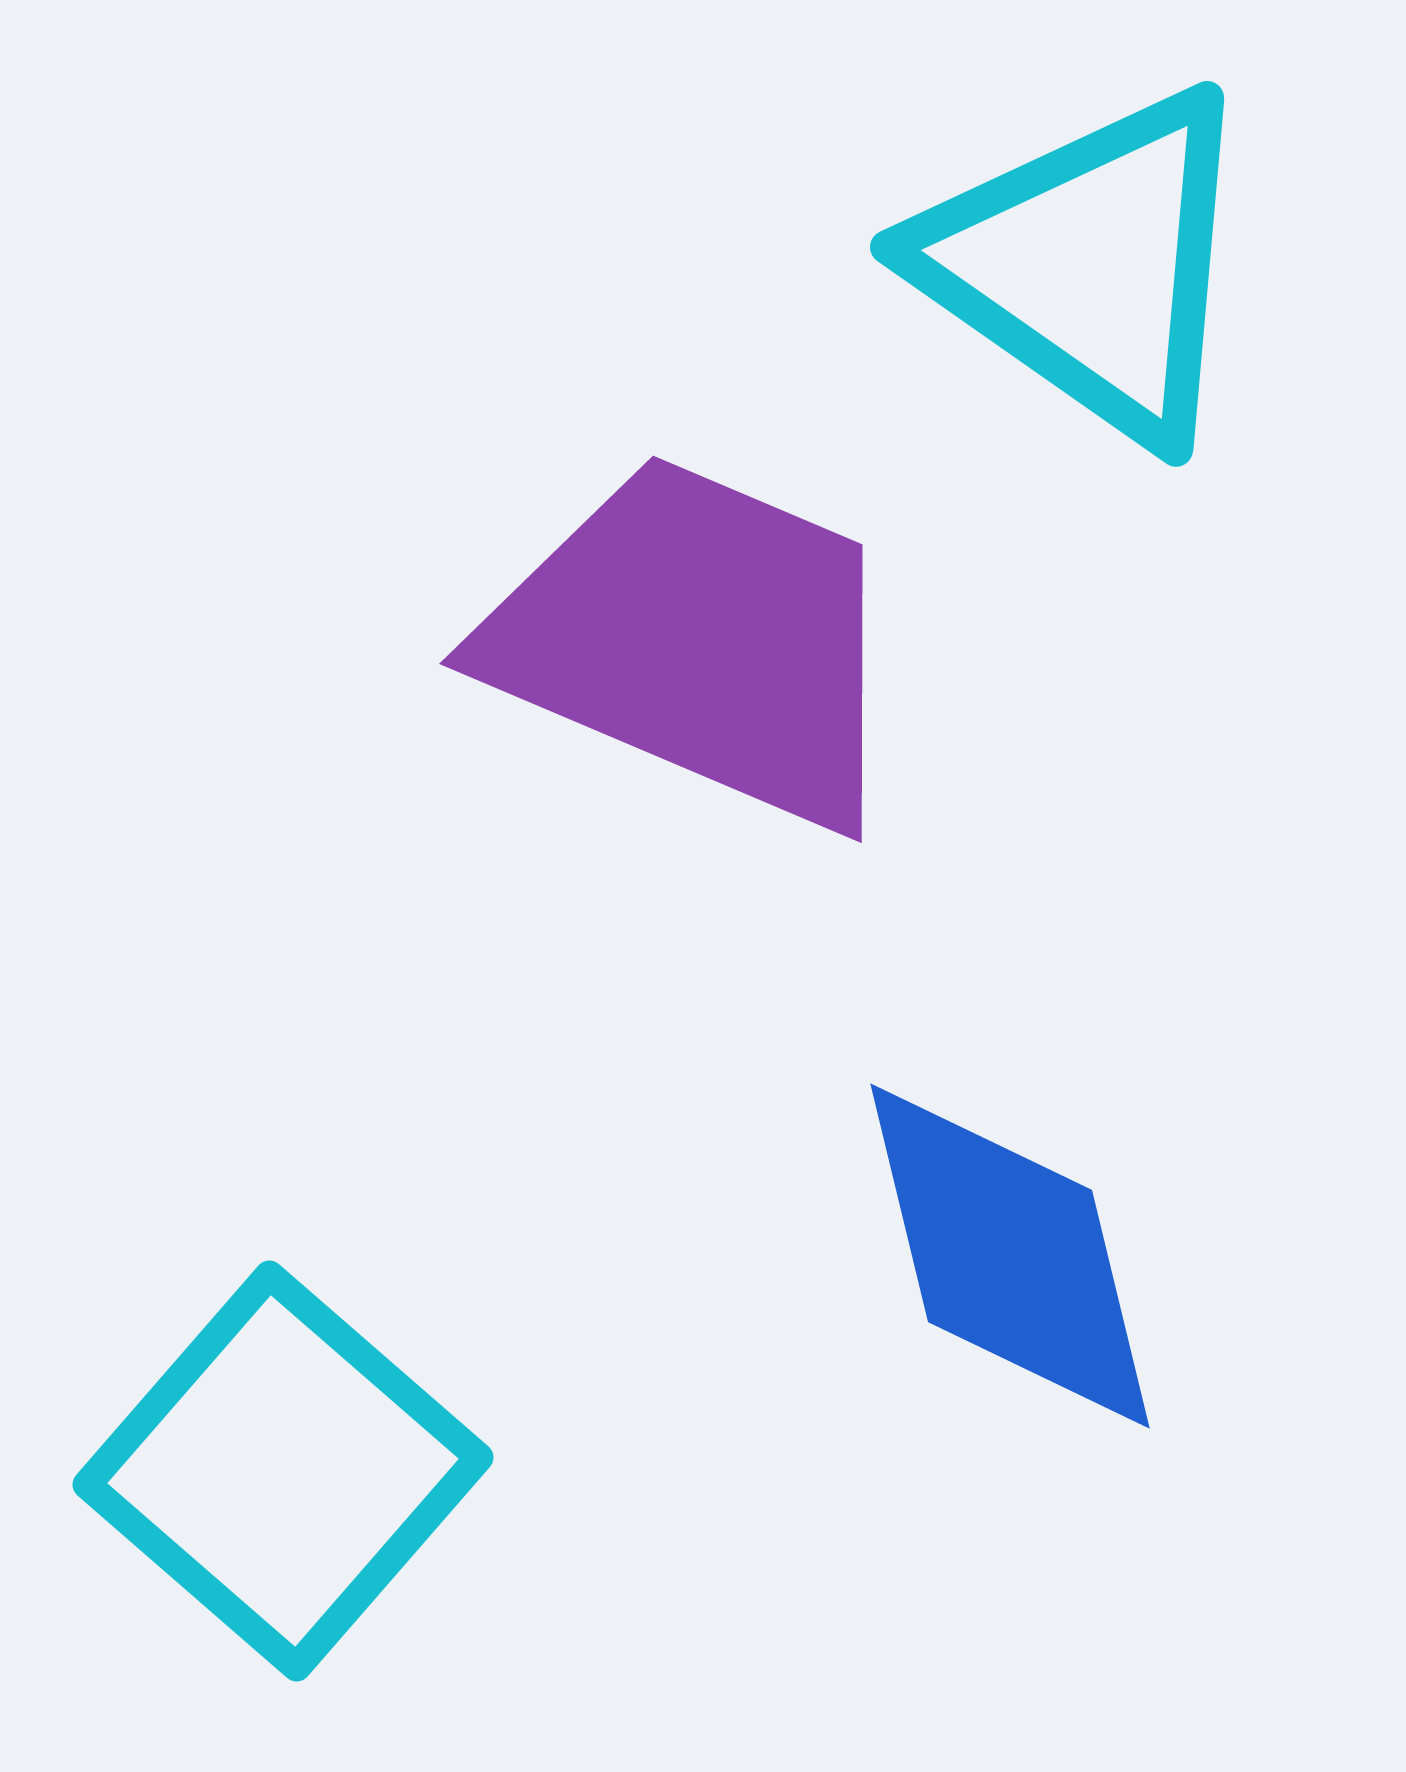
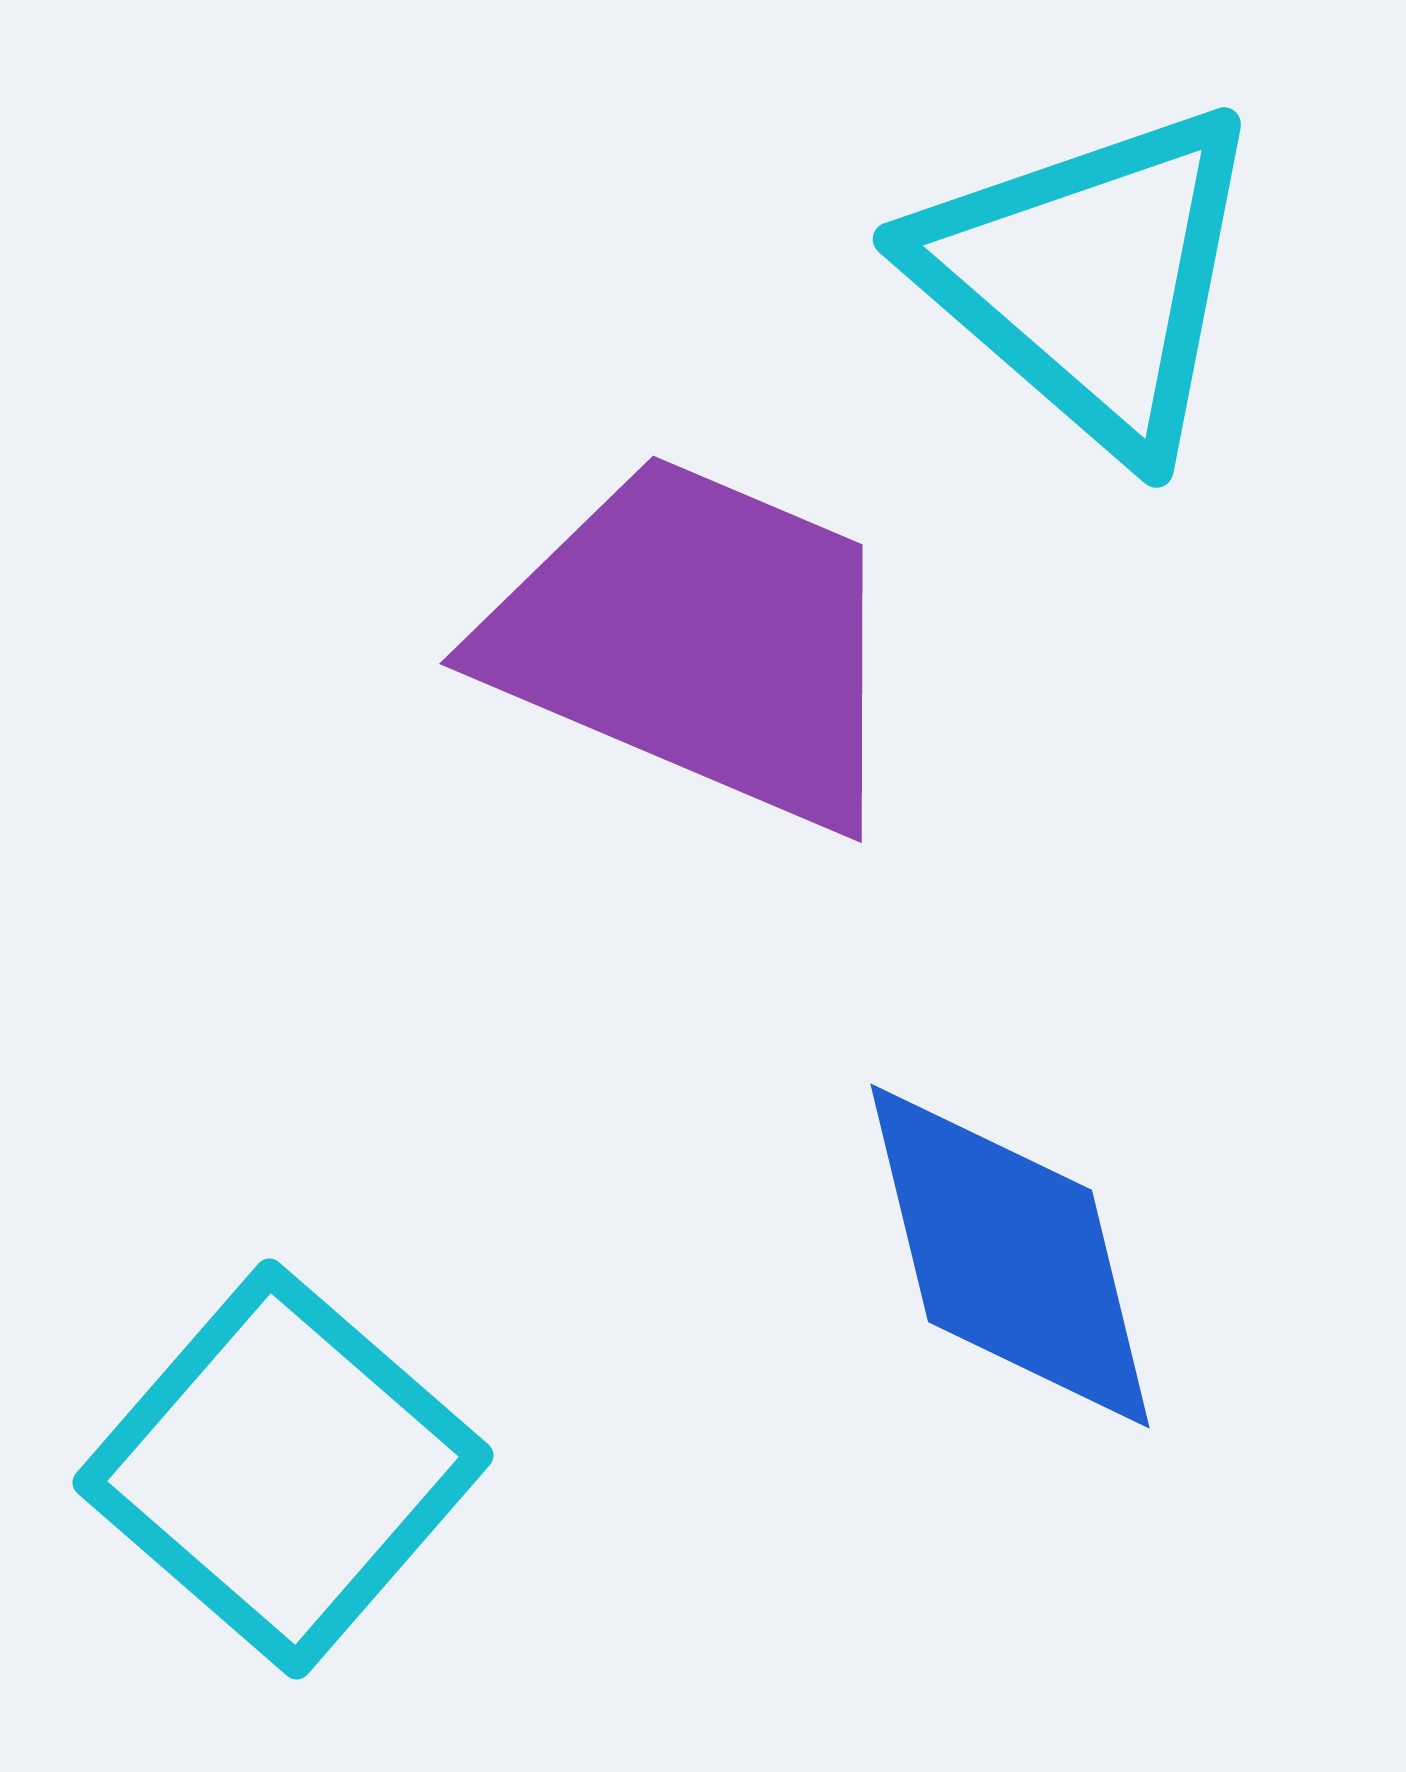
cyan triangle: moved 13 px down; rotated 6 degrees clockwise
cyan square: moved 2 px up
